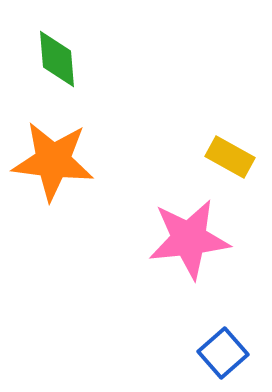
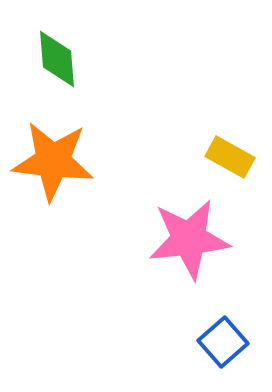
blue square: moved 11 px up
